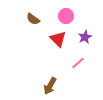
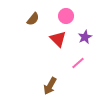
brown semicircle: rotated 88 degrees counterclockwise
